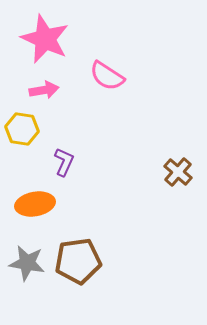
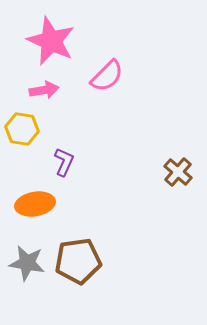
pink star: moved 6 px right, 2 px down
pink semicircle: rotated 78 degrees counterclockwise
